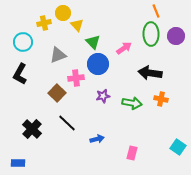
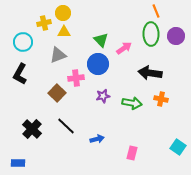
yellow triangle: moved 13 px left, 7 px down; rotated 48 degrees counterclockwise
green triangle: moved 8 px right, 2 px up
black line: moved 1 px left, 3 px down
